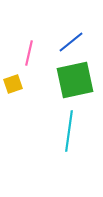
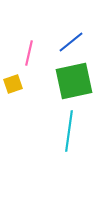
green square: moved 1 px left, 1 px down
